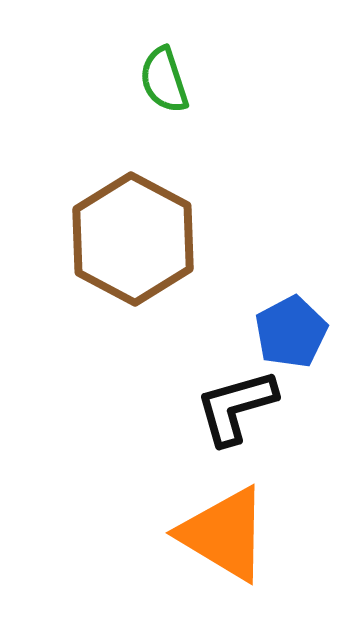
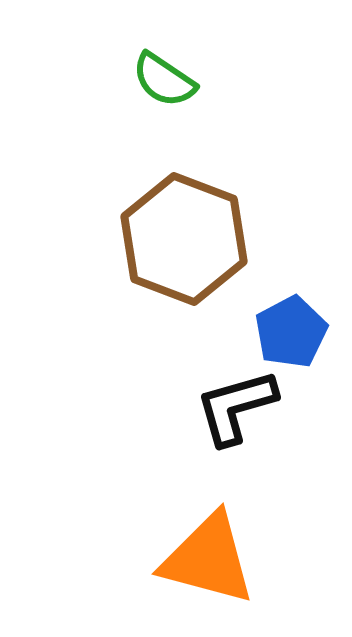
green semicircle: rotated 38 degrees counterclockwise
brown hexagon: moved 51 px right; rotated 7 degrees counterclockwise
orange triangle: moved 16 px left, 25 px down; rotated 16 degrees counterclockwise
